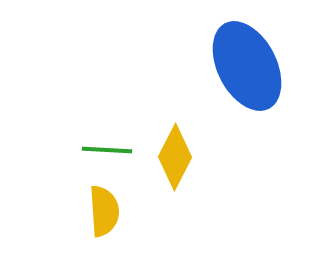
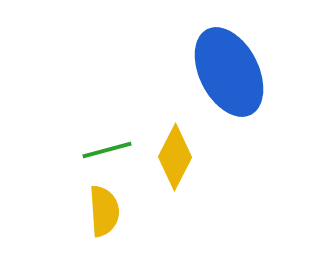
blue ellipse: moved 18 px left, 6 px down
green line: rotated 18 degrees counterclockwise
